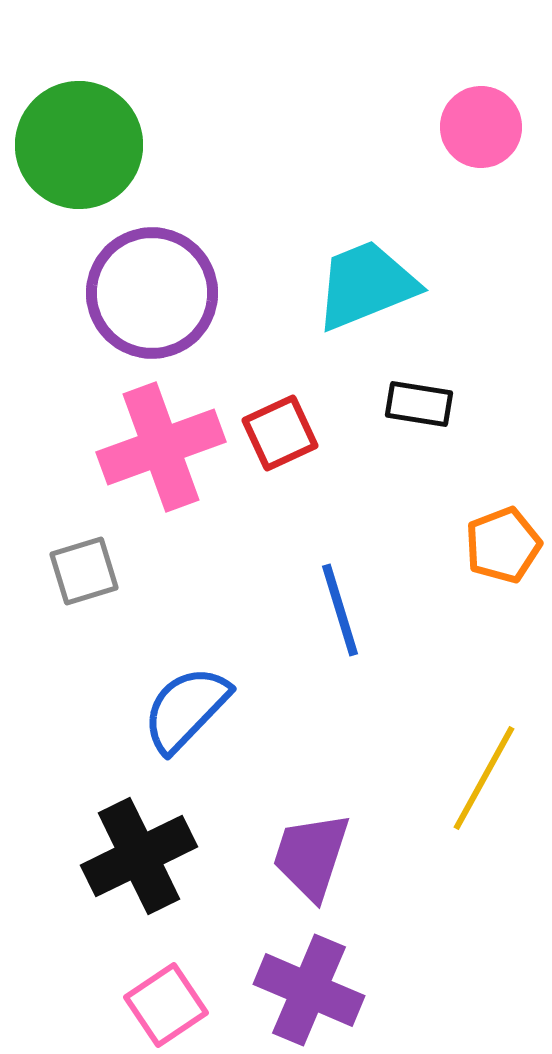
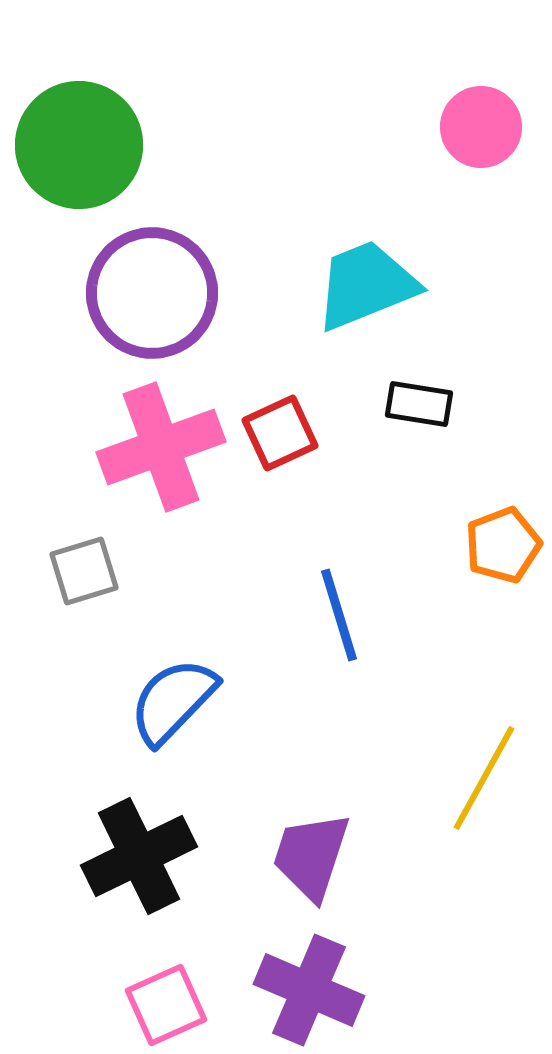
blue line: moved 1 px left, 5 px down
blue semicircle: moved 13 px left, 8 px up
pink square: rotated 10 degrees clockwise
